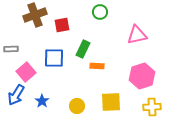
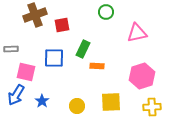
green circle: moved 6 px right
pink triangle: moved 2 px up
pink square: rotated 36 degrees counterclockwise
